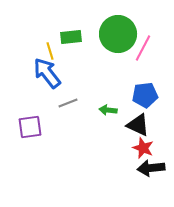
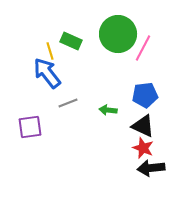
green rectangle: moved 4 px down; rotated 30 degrees clockwise
black triangle: moved 5 px right, 1 px down
